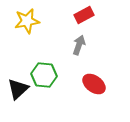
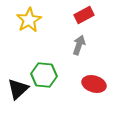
yellow star: moved 2 px right, 1 px up; rotated 20 degrees counterclockwise
red ellipse: rotated 20 degrees counterclockwise
